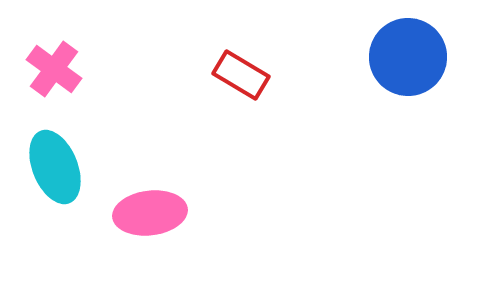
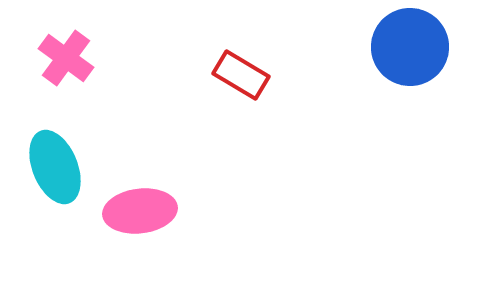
blue circle: moved 2 px right, 10 px up
pink cross: moved 12 px right, 11 px up
pink ellipse: moved 10 px left, 2 px up
